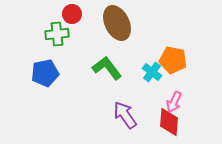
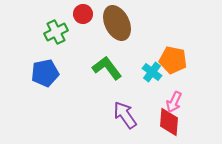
red circle: moved 11 px right
green cross: moved 1 px left, 2 px up; rotated 20 degrees counterclockwise
